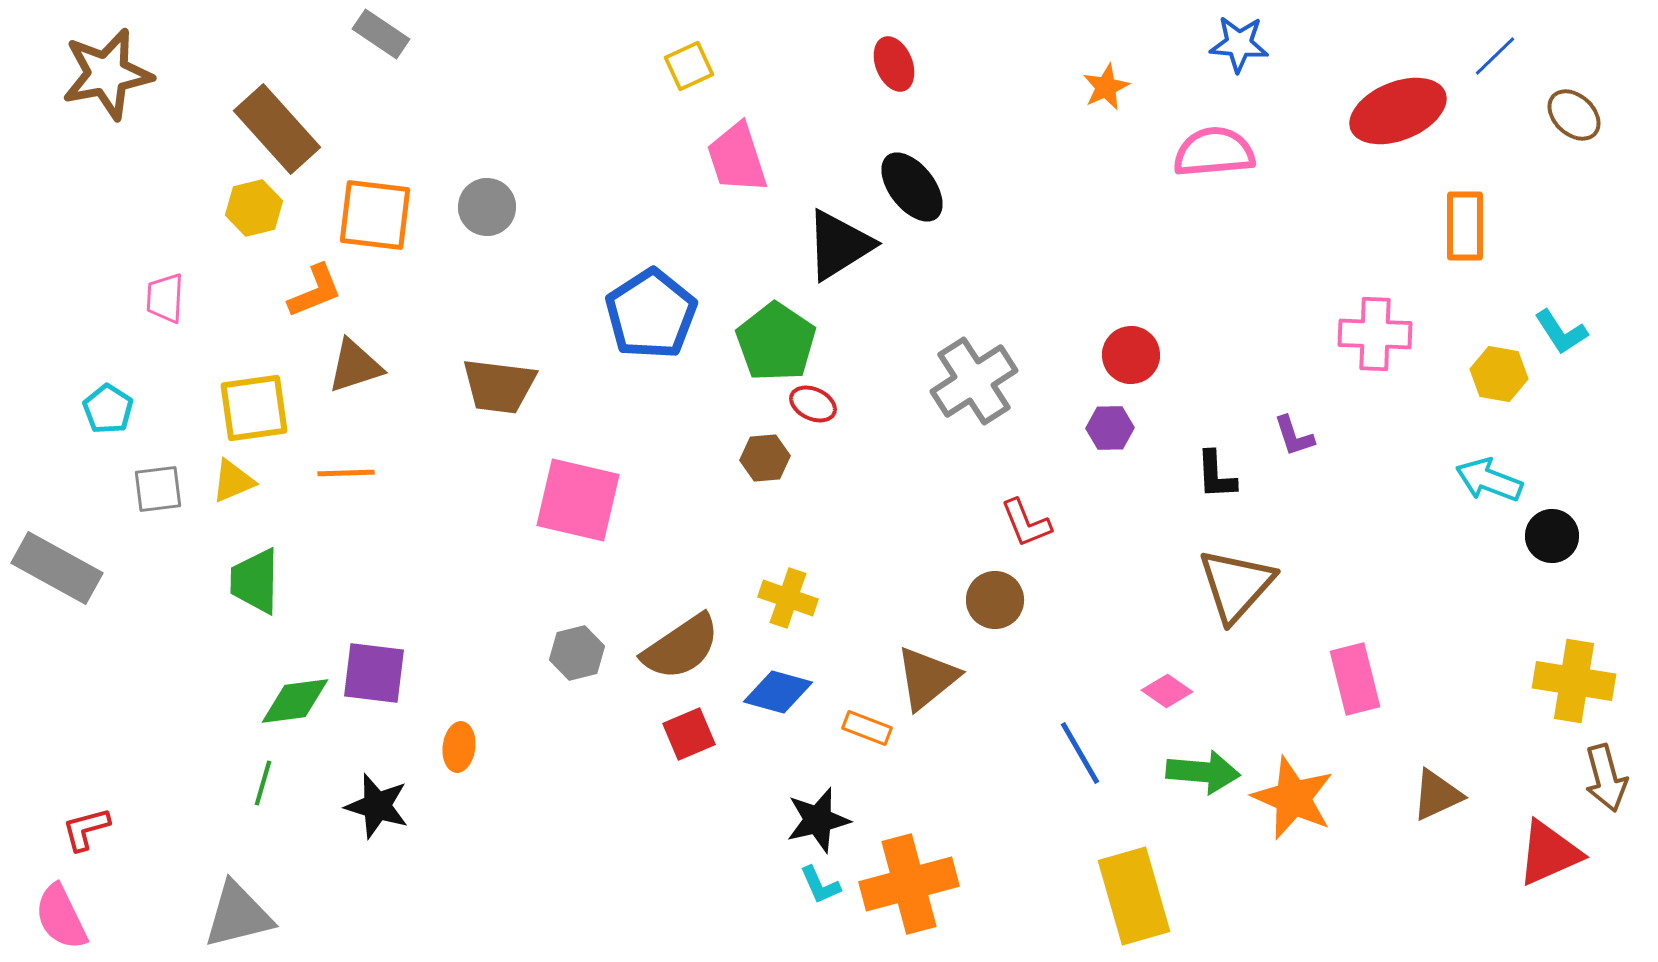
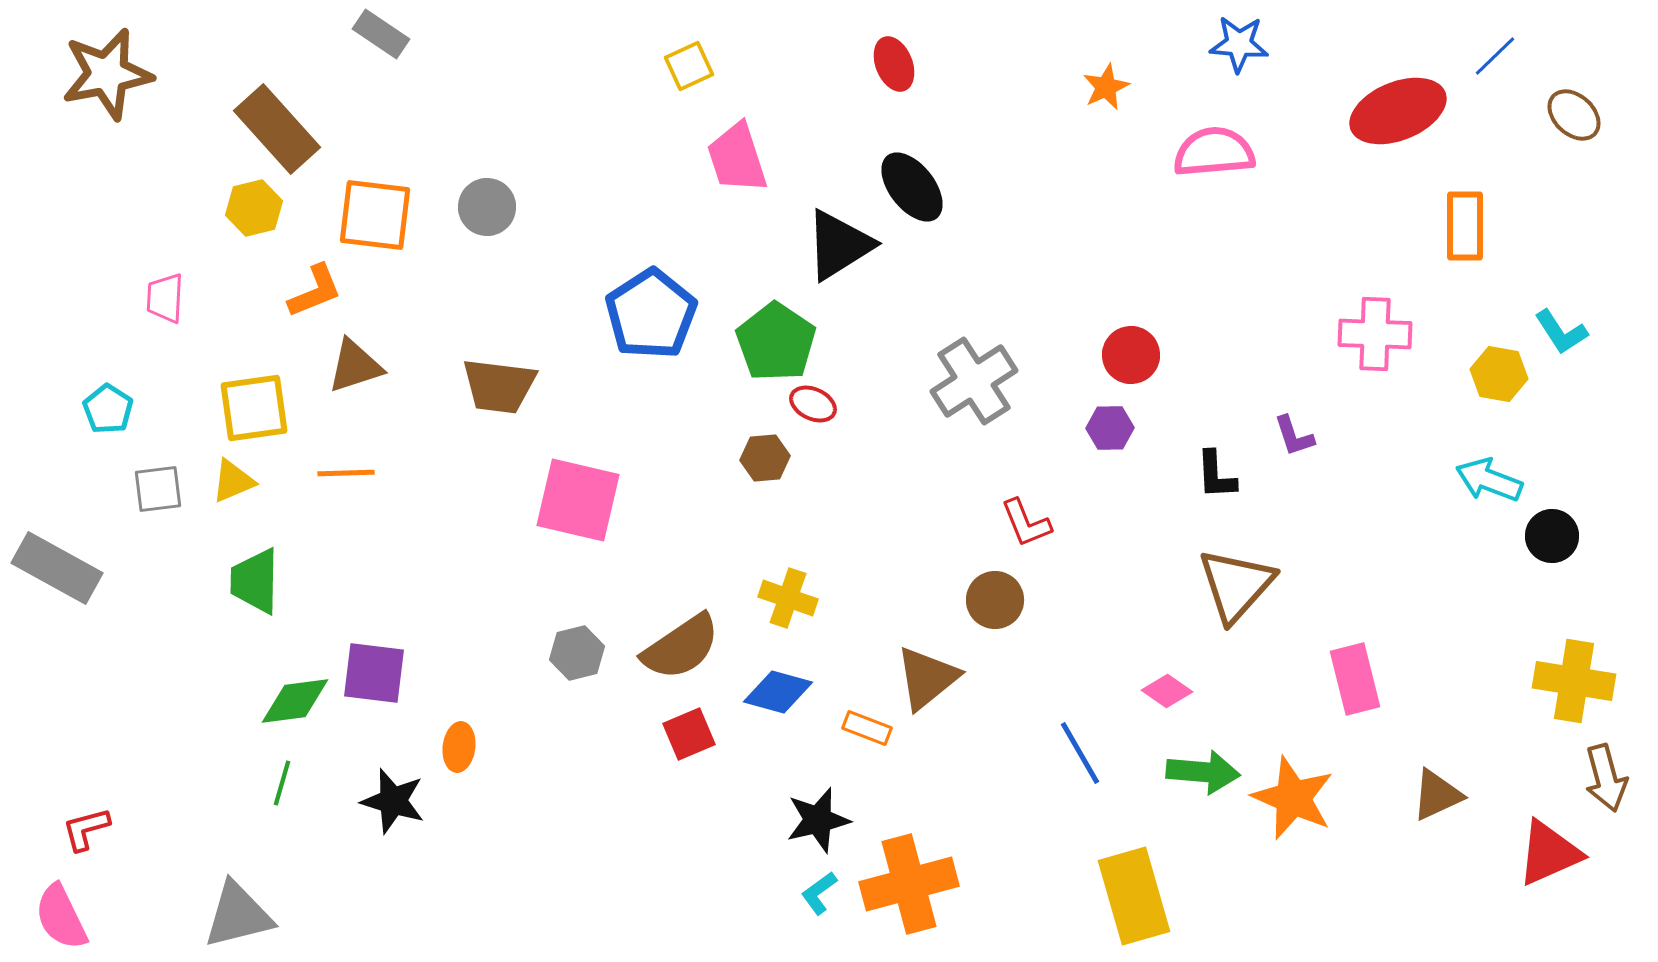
green line at (263, 783): moved 19 px right
black star at (377, 806): moved 16 px right, 5 px up
cyan L-shape at (820, 885): moved 1 px left, 8 px down; rotated 78 degrees clockwise
